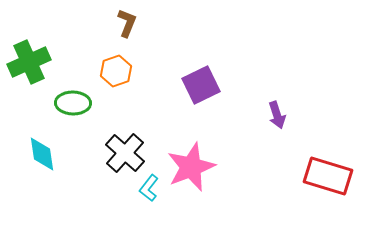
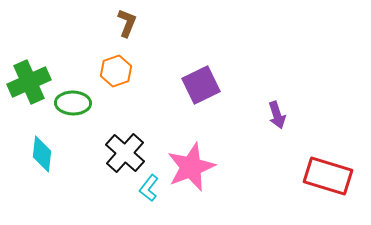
green cross: moved 20 px down
cyan diamond: rotated 15 degrees clockwise
